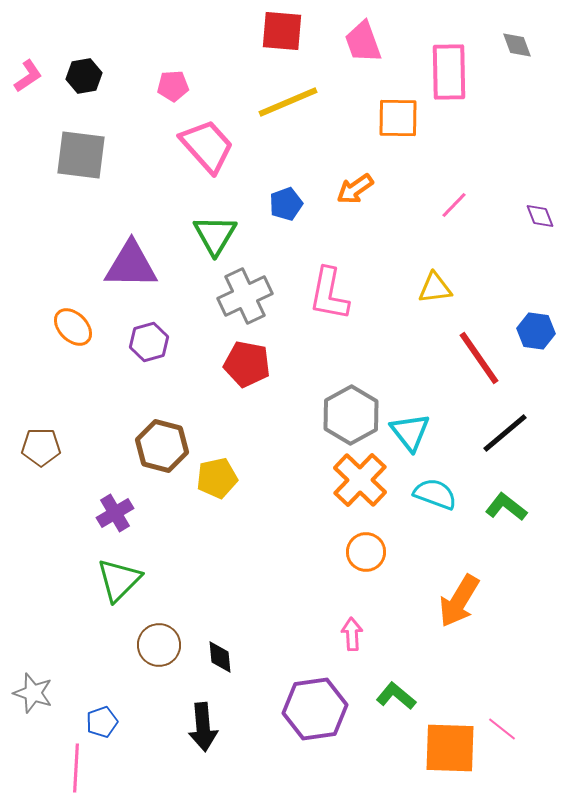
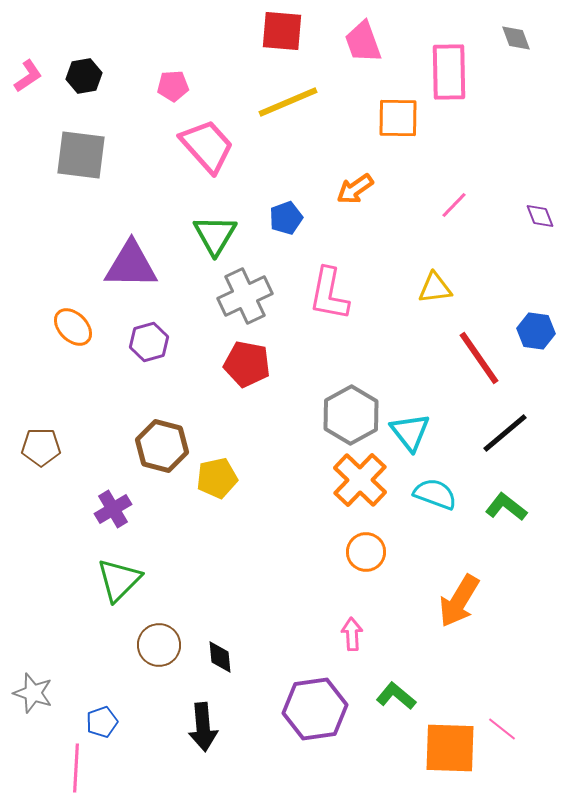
gray diamond at (517, 45): moved 1 px left, 7 px up
blue pentagon at (286, 204): moved 14 px down
purple cross at (115, 513): moved 2 px left, 4 px up
